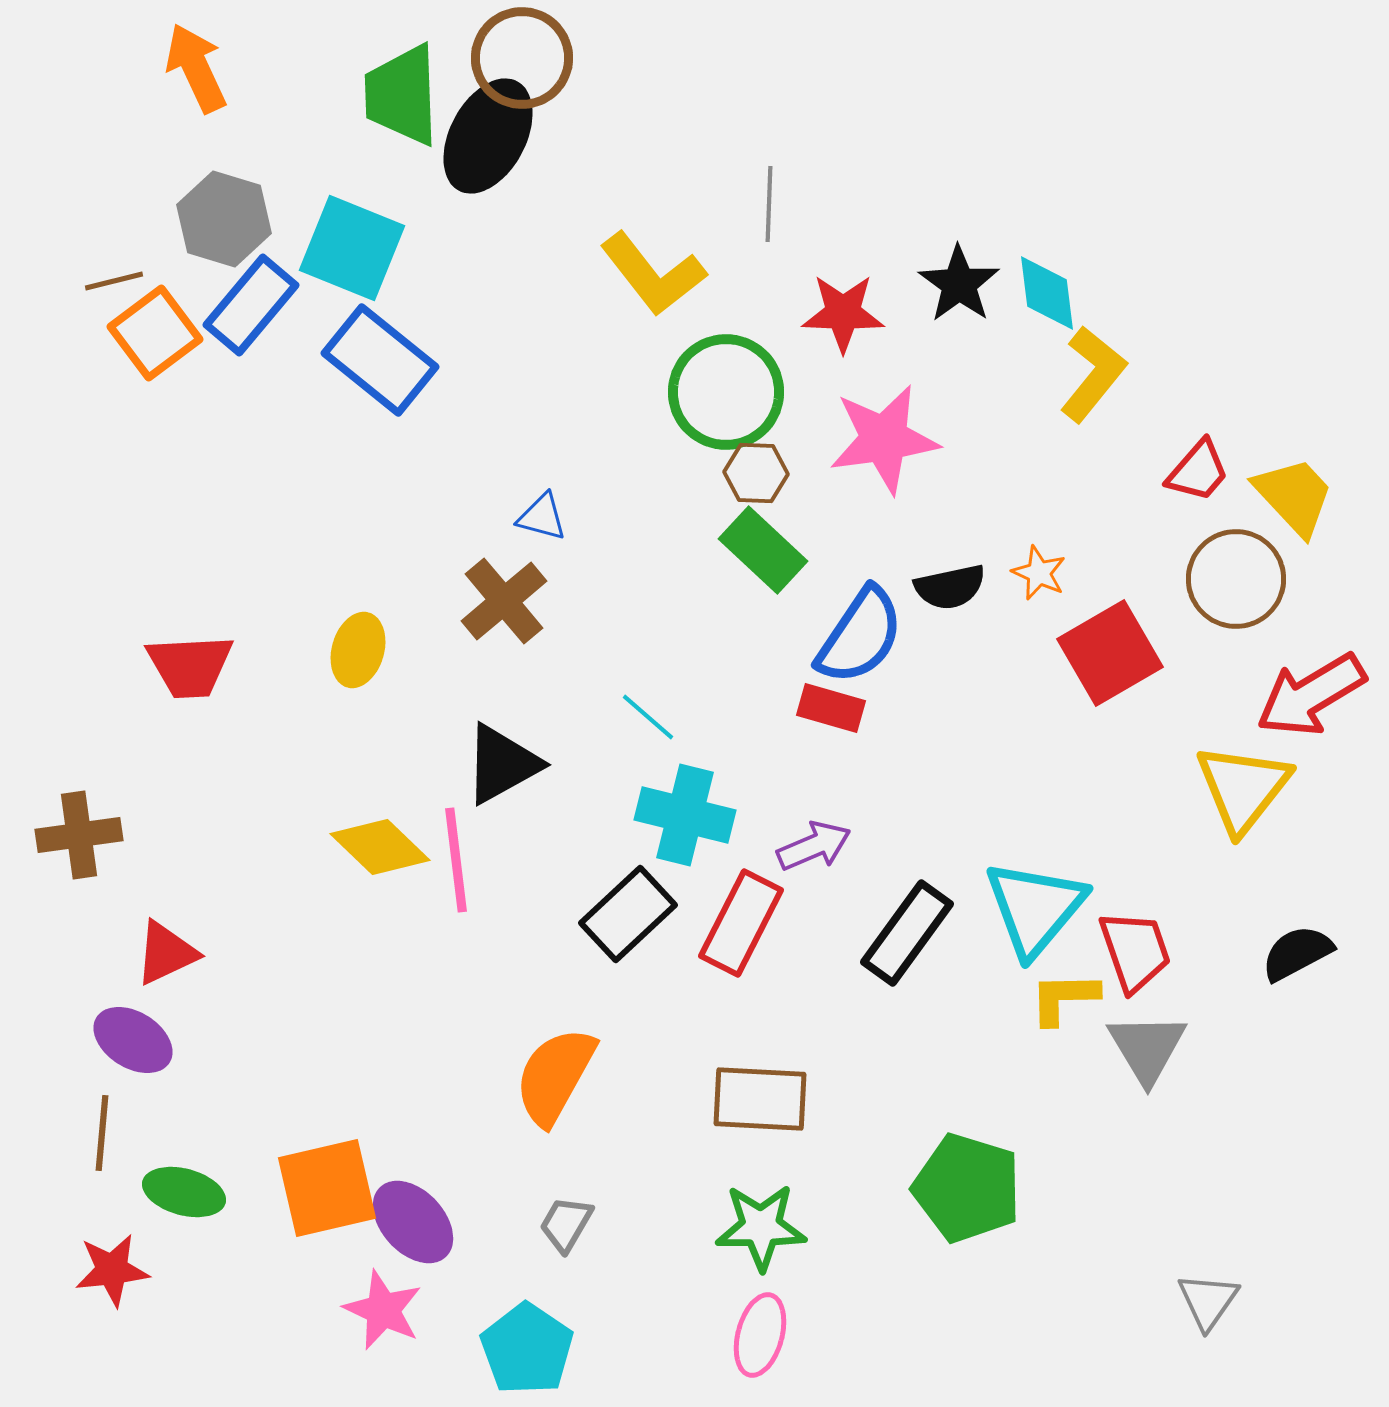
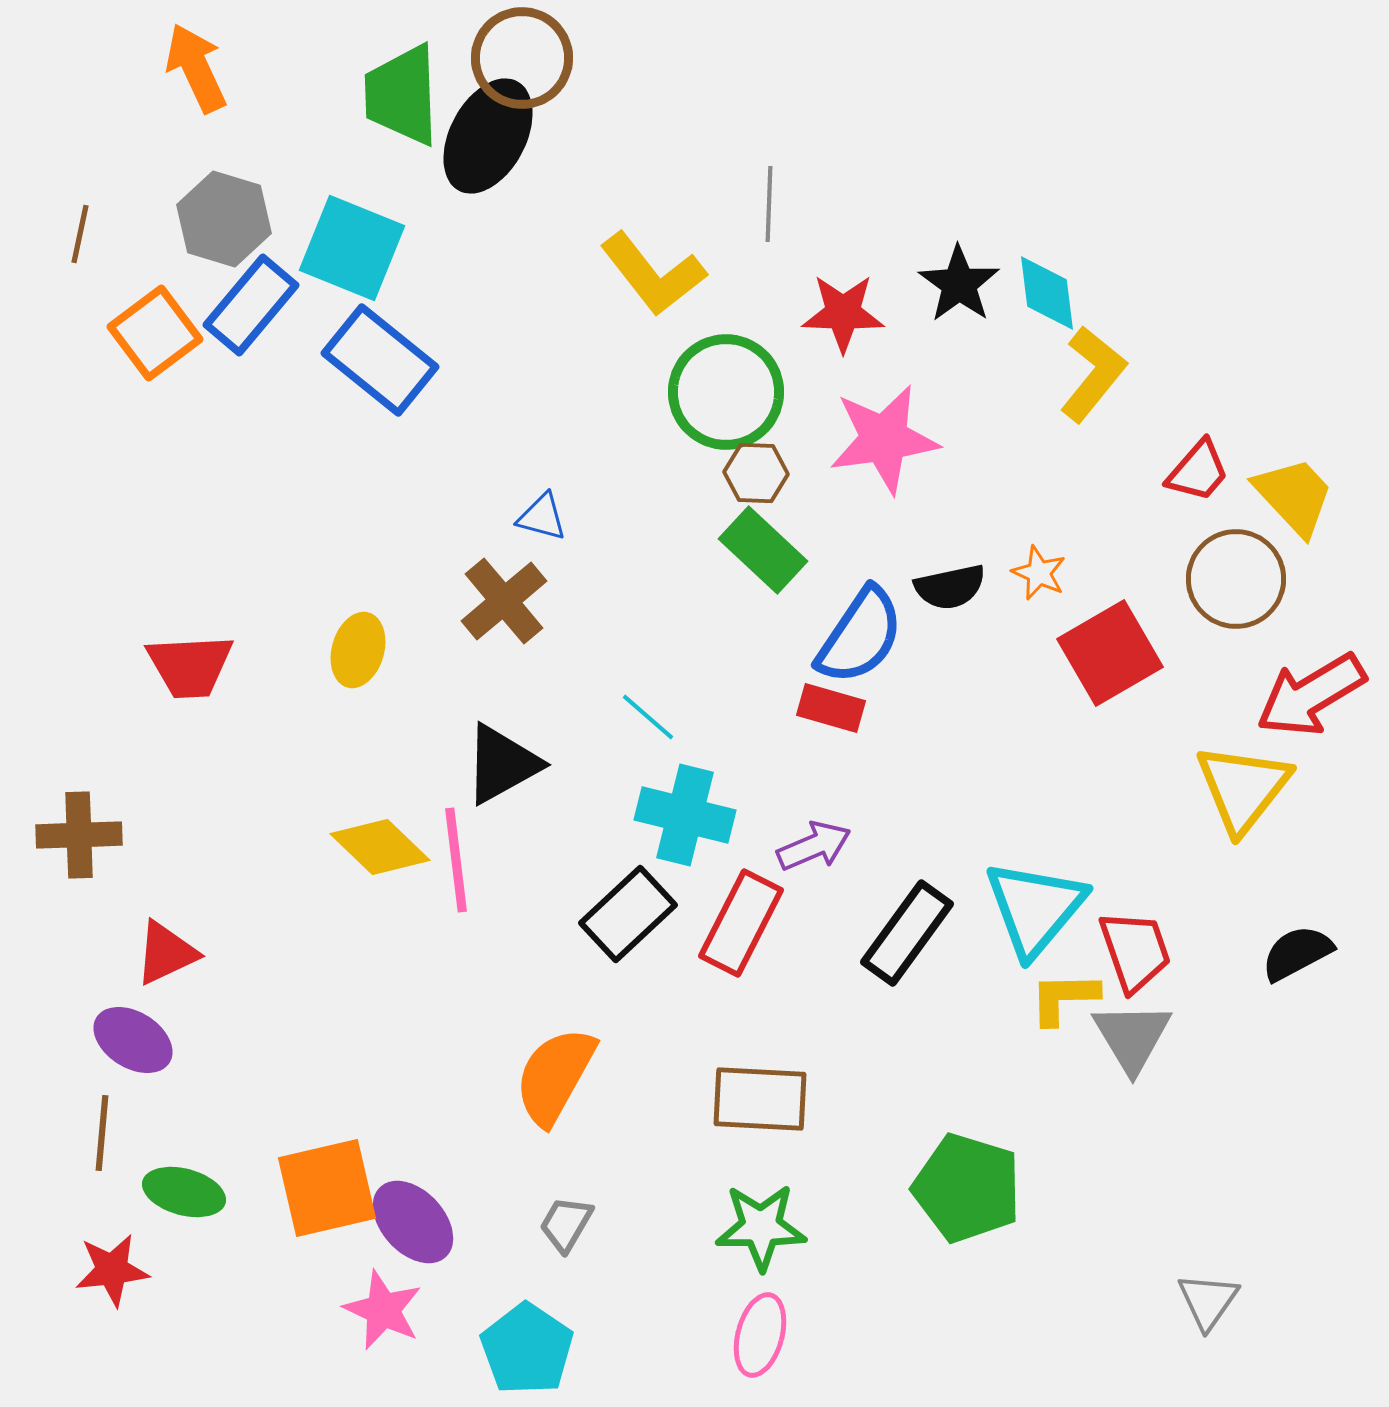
brown line at (114, 281): moved 34 px left, 47 px up; rotated 64 degrees counterclockwise
brown cross at (79, 835): rotated 6 degrees clockwise
gray triangle at (1147, 1048): moved 15 px left, 11 px up
